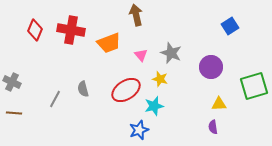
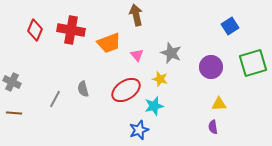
pink triangle: moved 4 px left
green square: moved 1 px left, 23 px up
